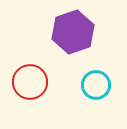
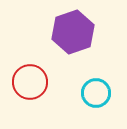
cyan circle: moved 8 px down
